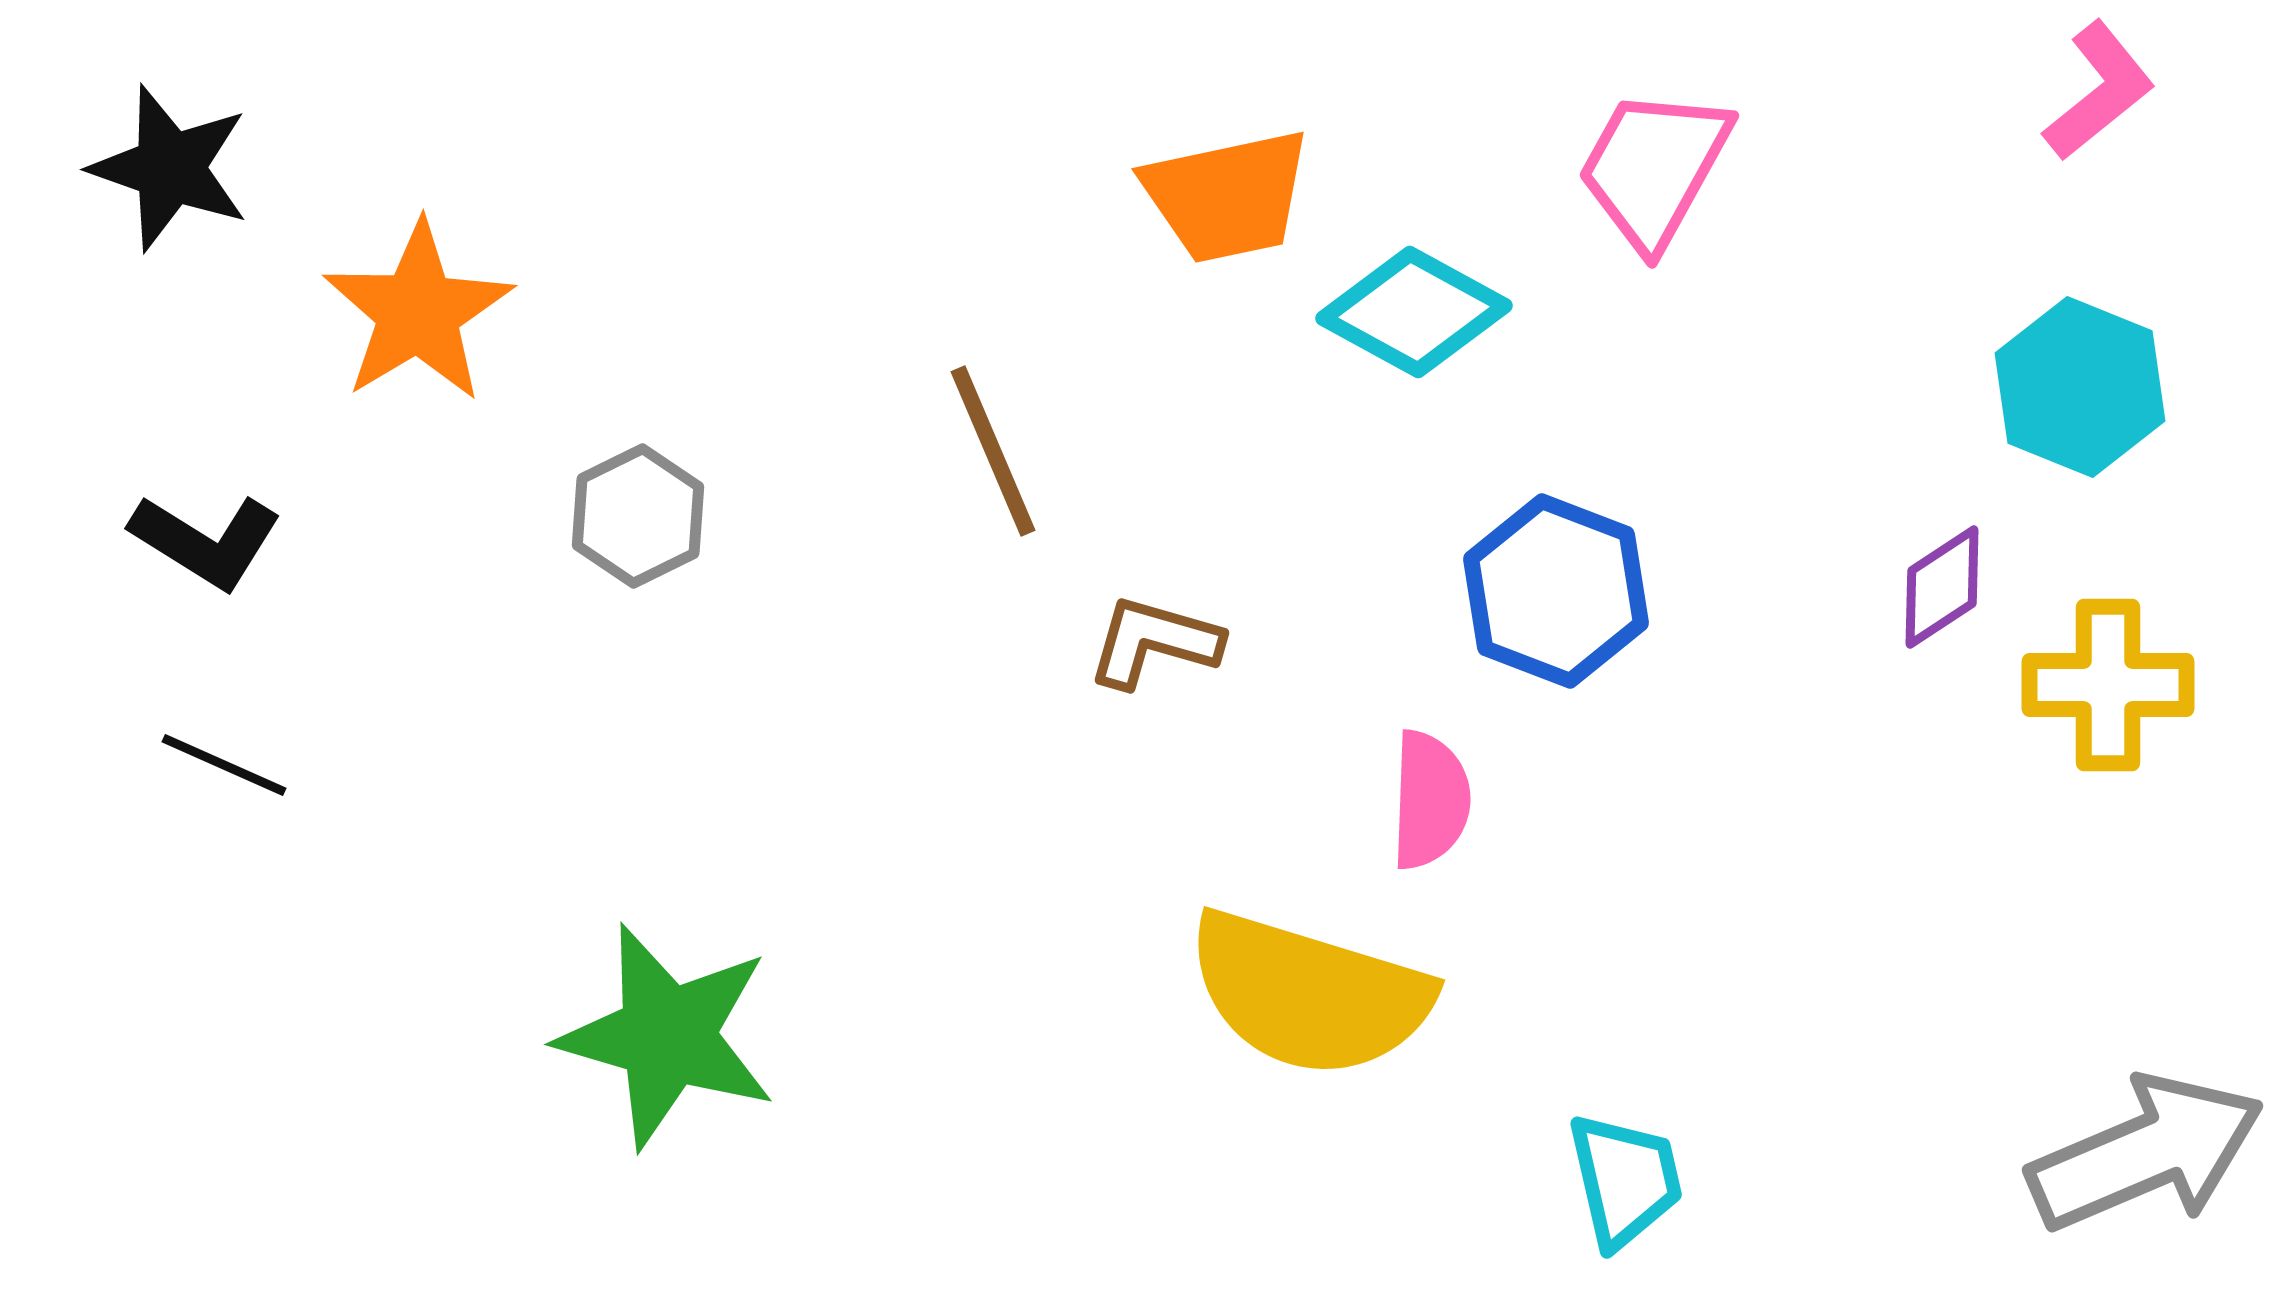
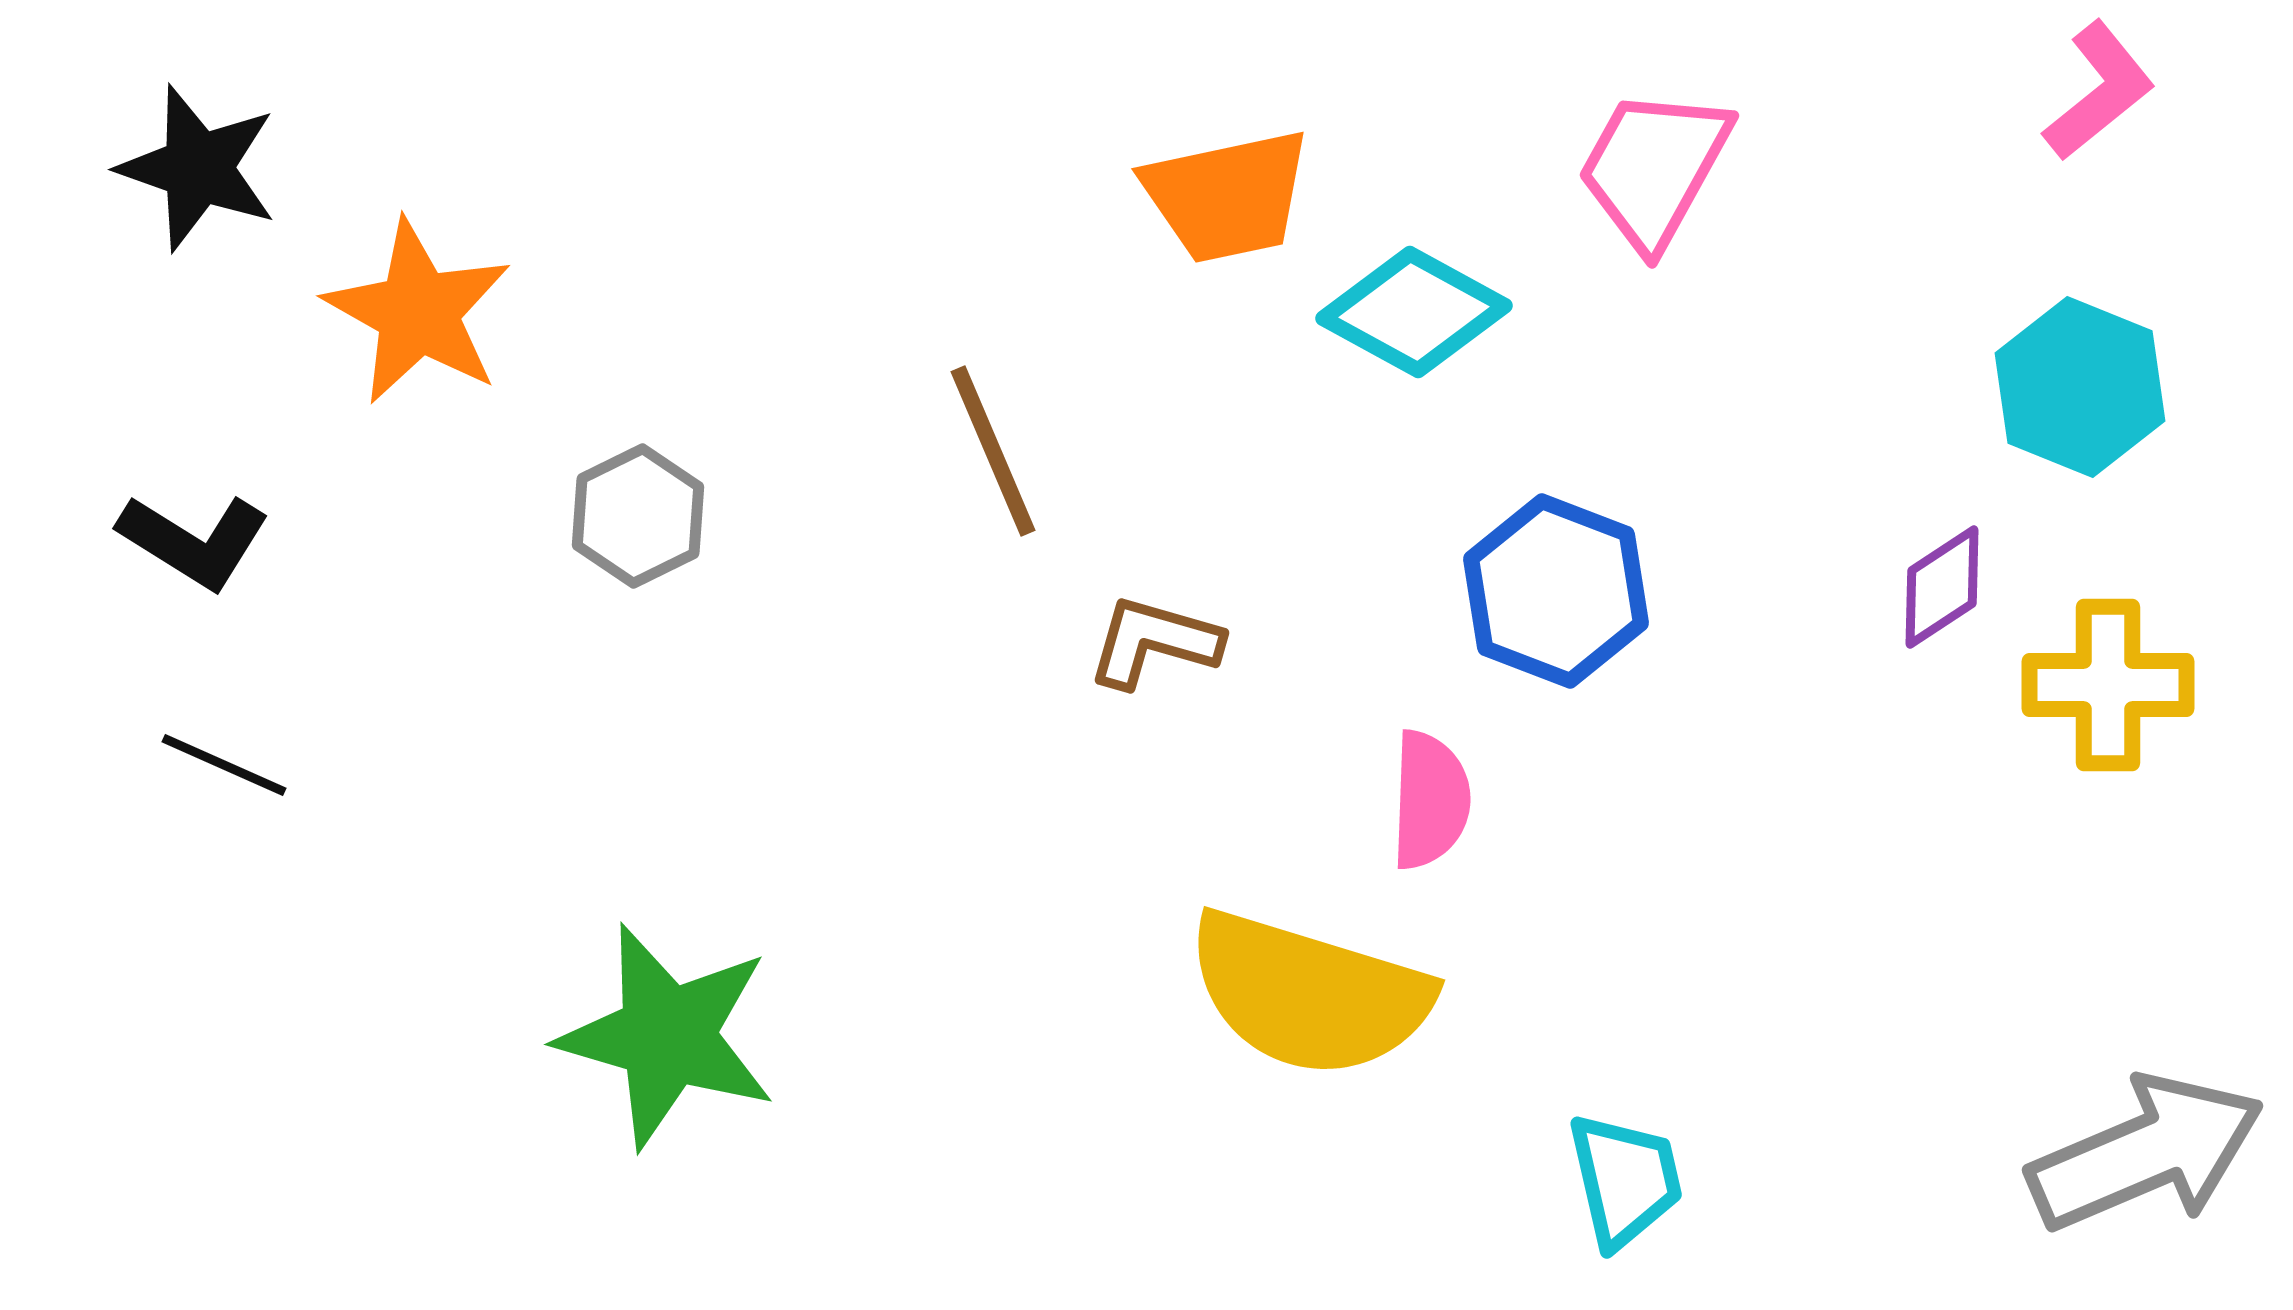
black star: moved 28 px right
orange star: rotated 12 degrees counterclockwise
black L-shape: moved 12 px left
